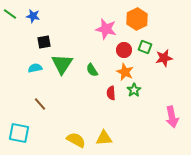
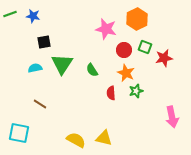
green line: rotated 56 degrees counterclockwise
orange star: moved 1 px right, 1 px down
green star: moved 2 px right, 1 px down; rotated 16 degrees clockwise
brown line: rotated 16 degrees counterclockwise
yellow triangle: rotated 18 degrees clockwise
